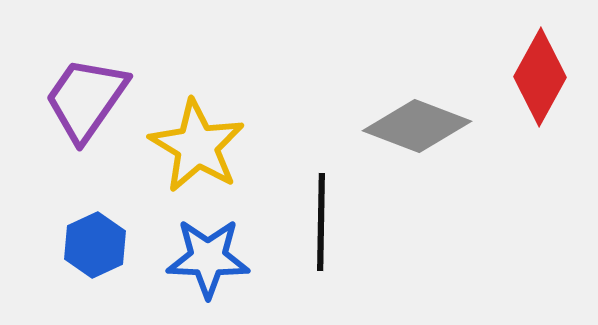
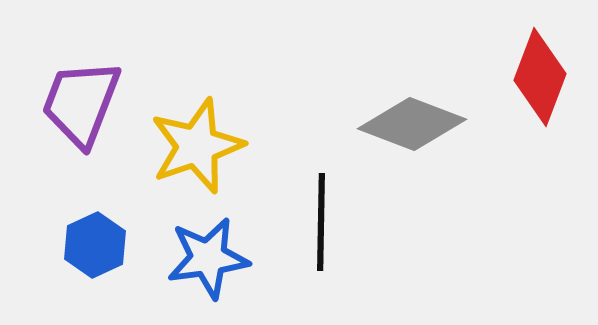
red diamond: rotated 8 degrees counterclockwise
purple trapezoid: moved 5 px left, 4 px down; rotated 14 degrees counterclockwise
gray diamond: moved 5 px left, 2 px up
yellow star: rotated 22 degrees clockwise
blue star: rotated 10 degrees counterclockwise
